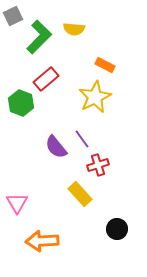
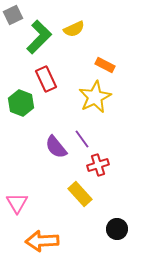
gray square: moved 1 px up
yellow semicircle: rotated 30 degrees counterclockwise
red rectangle: rotated 75 degrees counterclockwise
